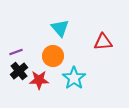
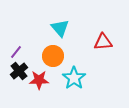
purple line: rotated 32 degrees counterclockwise
